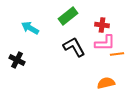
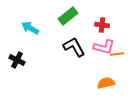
pink L-shape: moved 1 px left, 4 px down; rotated 15 degrees clockwise
